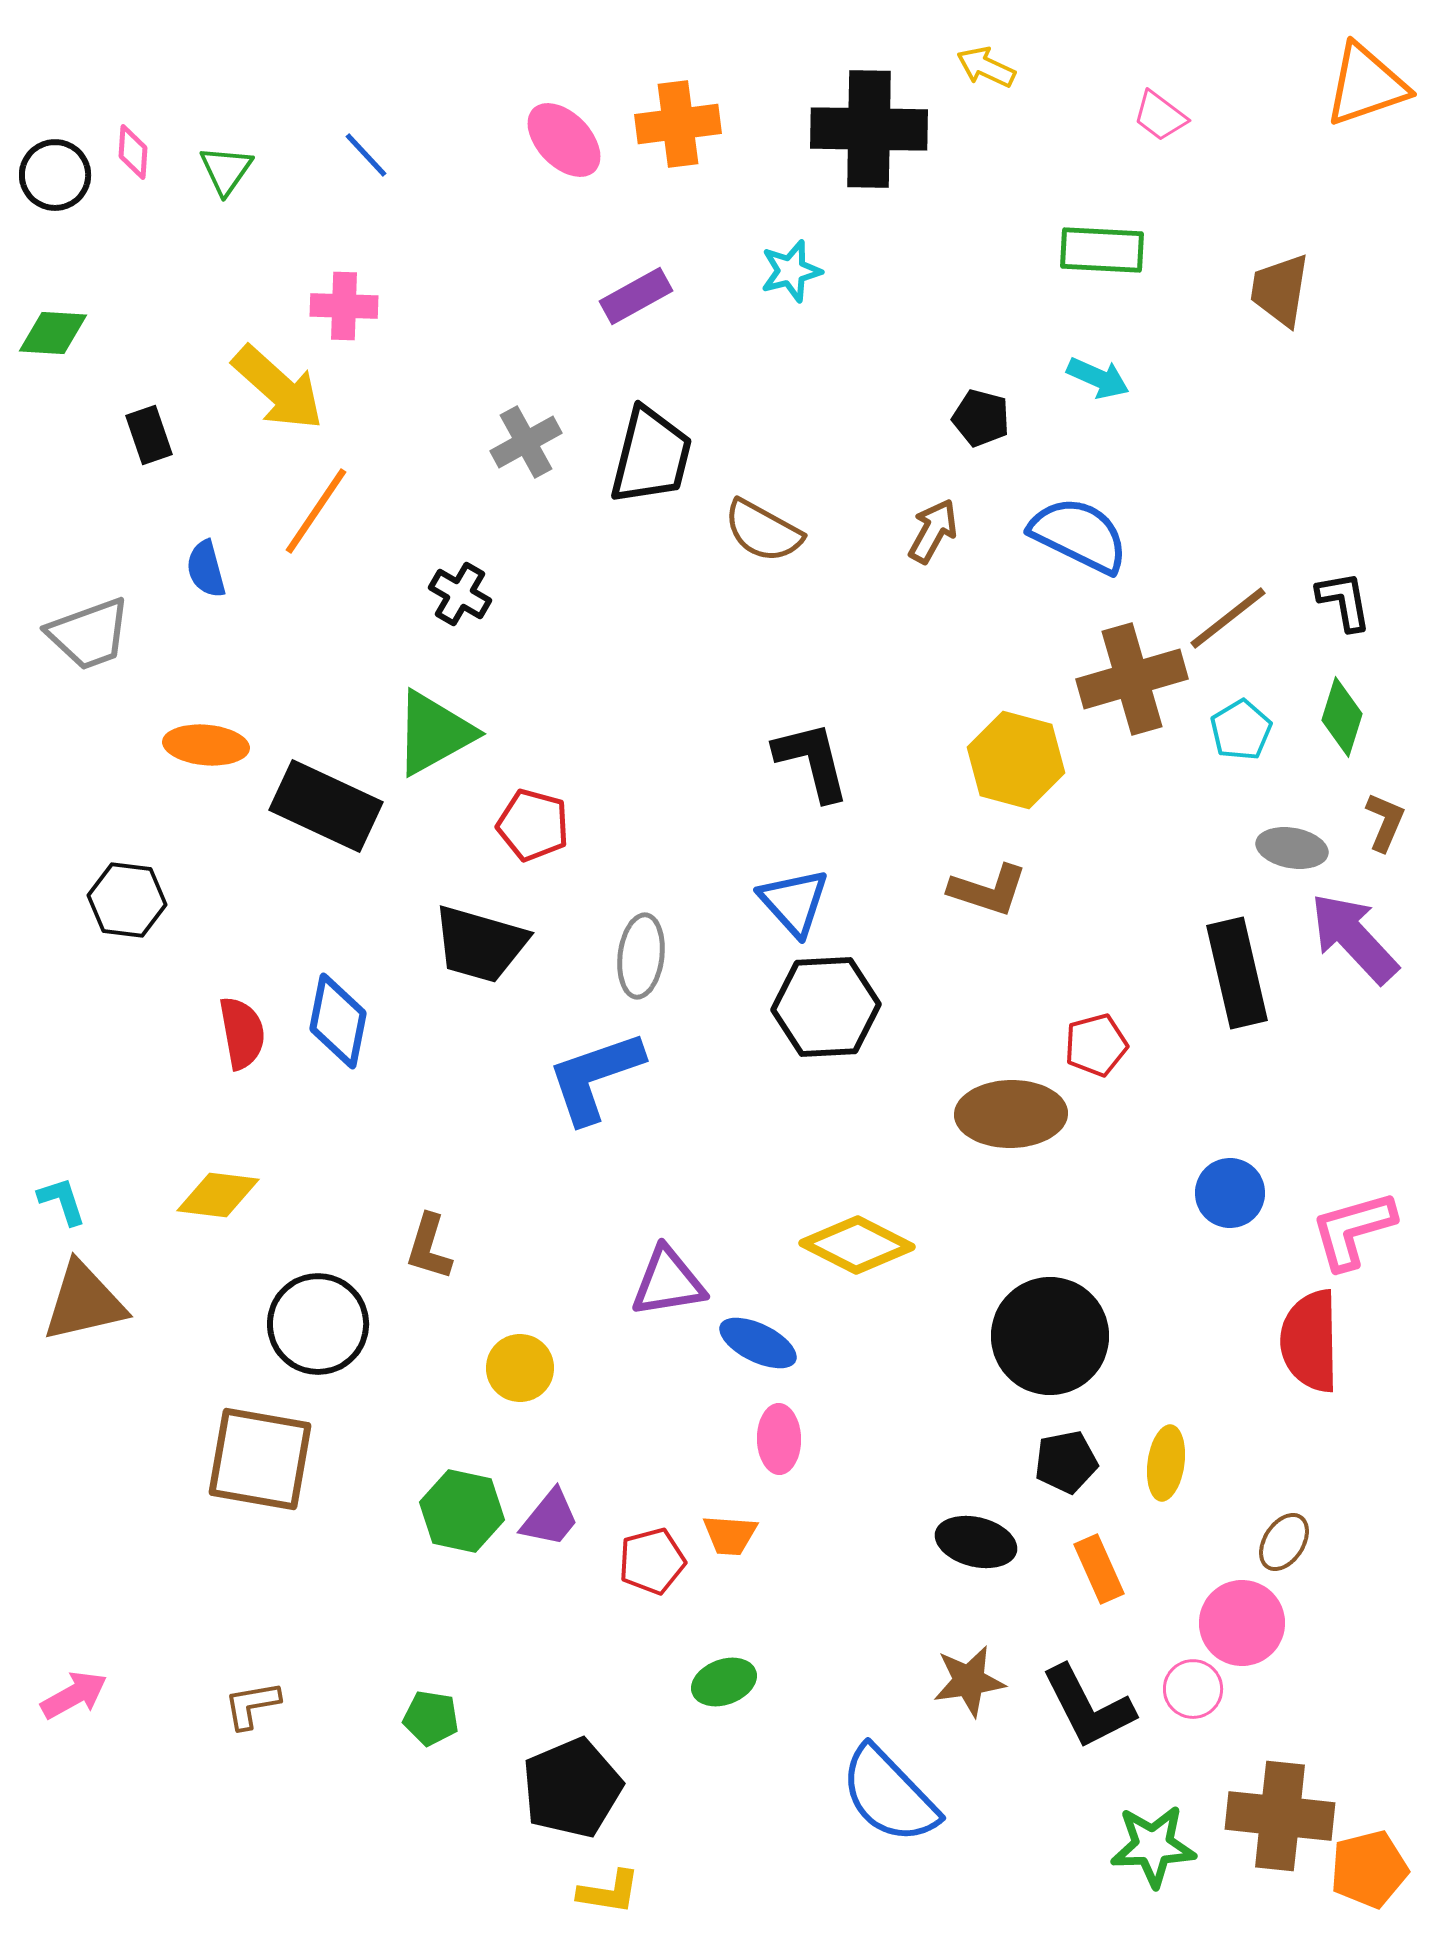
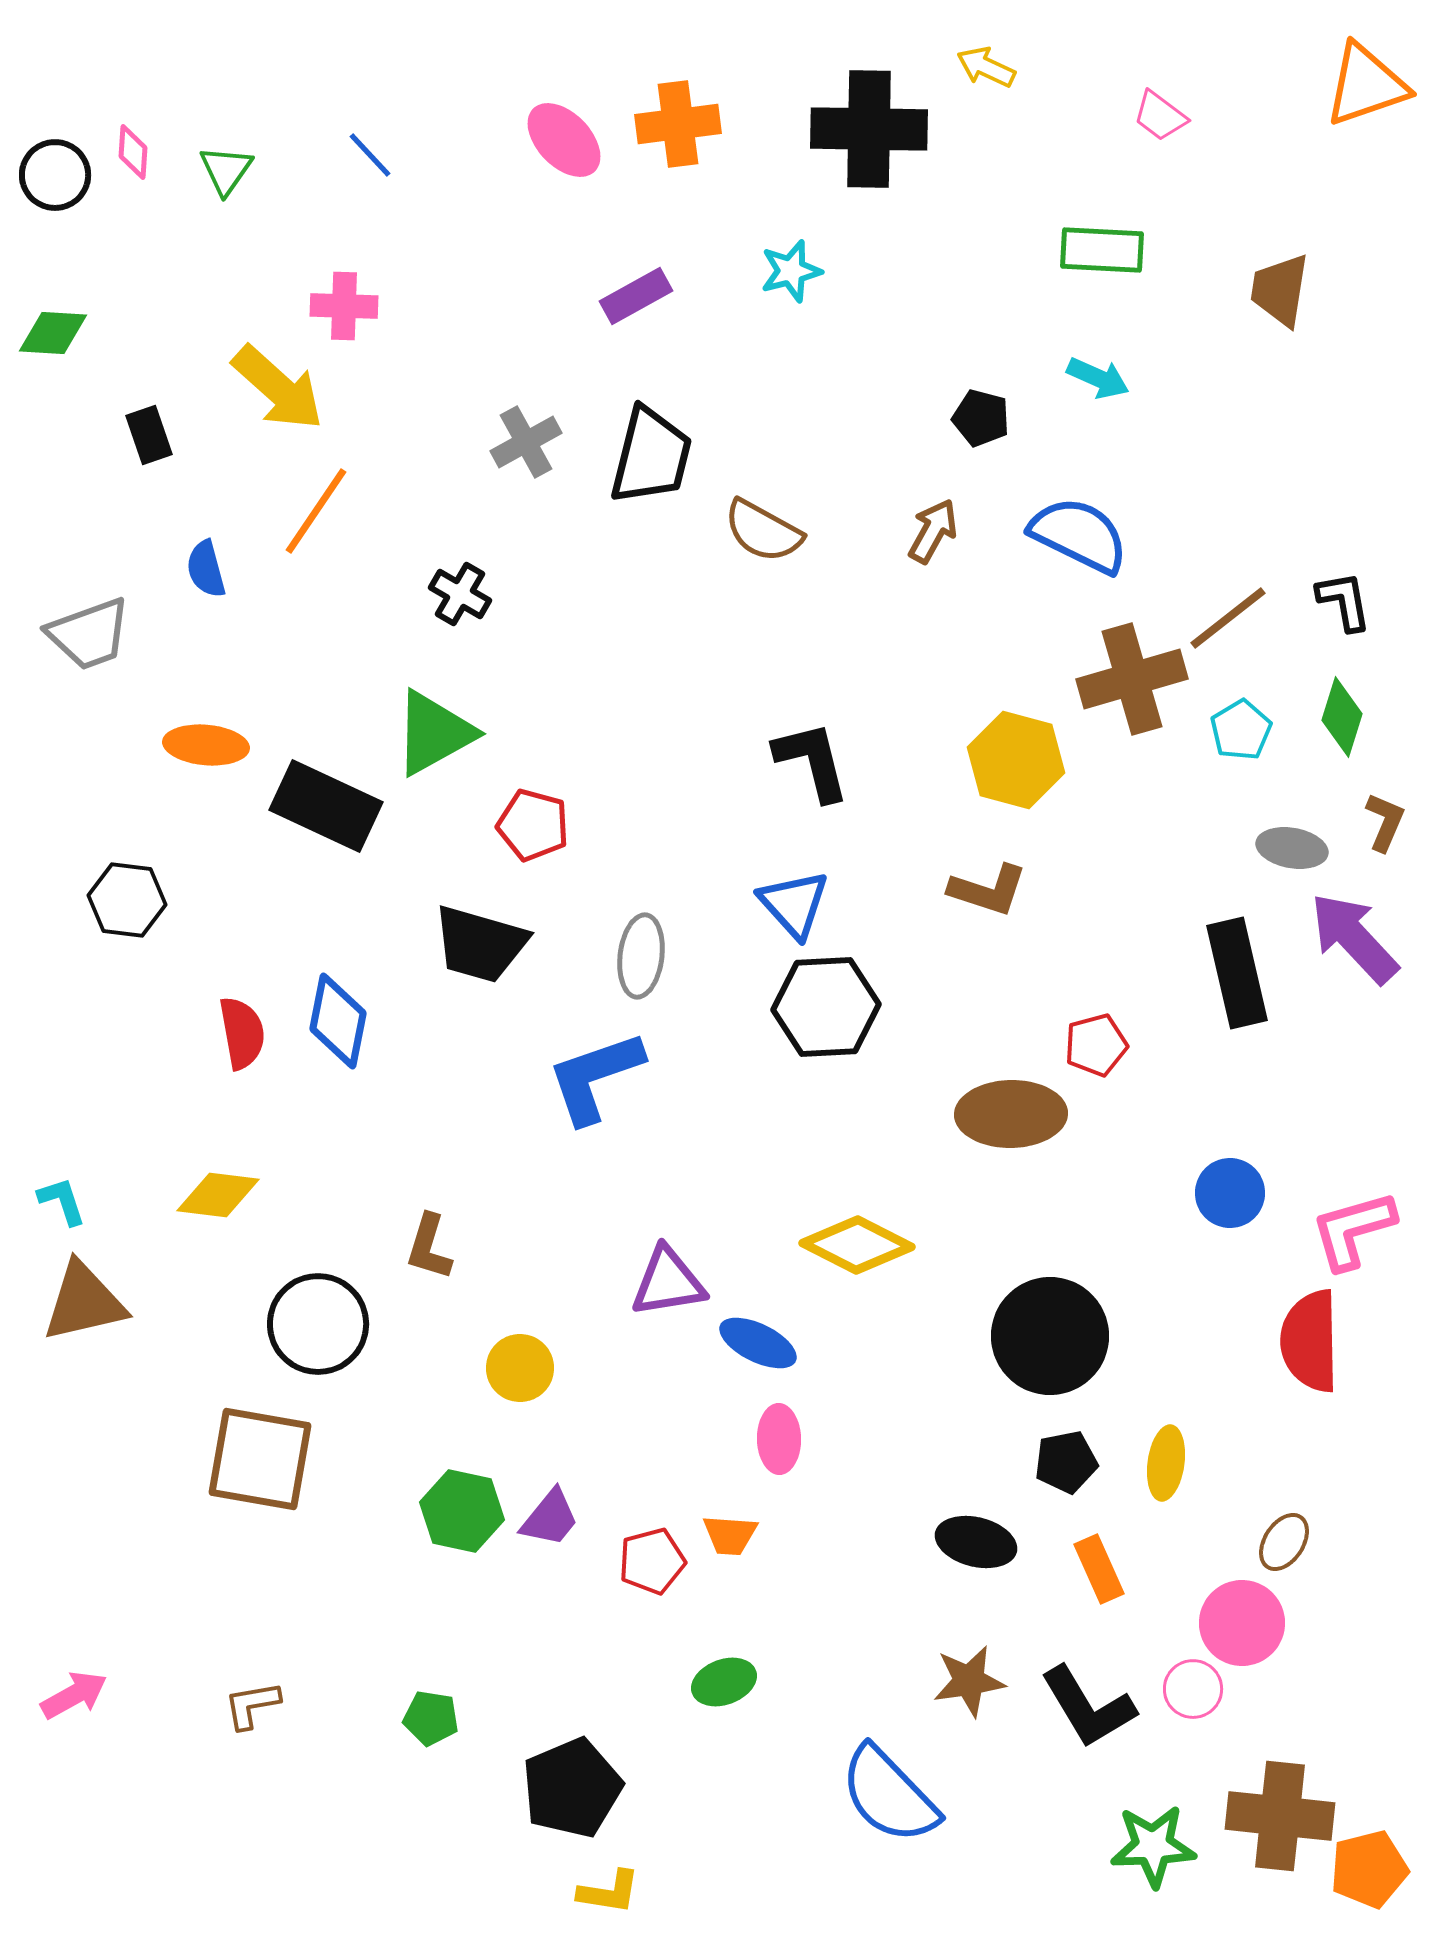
blue line at (366, 155): moved 4 px right
blue triangle at (794, 902): moved 2 px down
black L-shape at (1088, 1707): rotated 4 degrees counterclockwise
